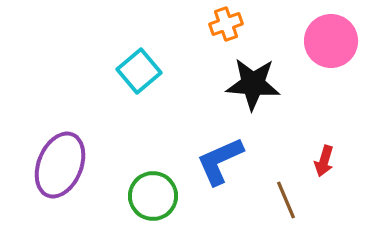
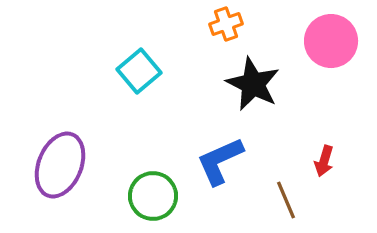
black star: rotated 22 degrees clockwise
